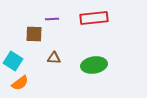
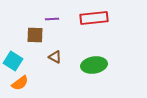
brown square: moved 1 px right, 1 px down
brown triangle: moved 1 px right, 1 px up; rotated 24 degrees clockwise
